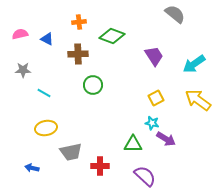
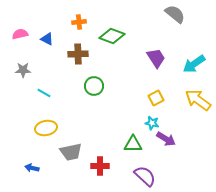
purple trapezoid: moved 2 px right, 2 px down
green circle: moved 1 px right, 1 px down
